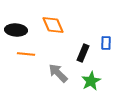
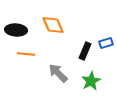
blue rectangle: rotated 72 degrees clockwise
black rectangle: moved 2 px right, 2 px up
